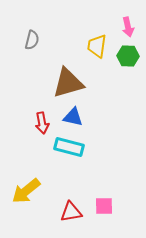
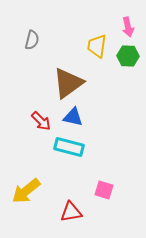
brown triangle: rotated 20 degrees counterclockwise
red arrow: moved 1 px left, 2 px up; rotated 35 degrees counterclockwise
pink square: moved 16 px up; rotated 18 degrees clockwise
